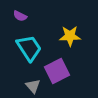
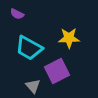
purple semicircle: moved 3 px left, 2 px up
yellow star: moved 1 px left, 2 px down
cyan trapezoid: rotated 152 degrees clockwise
